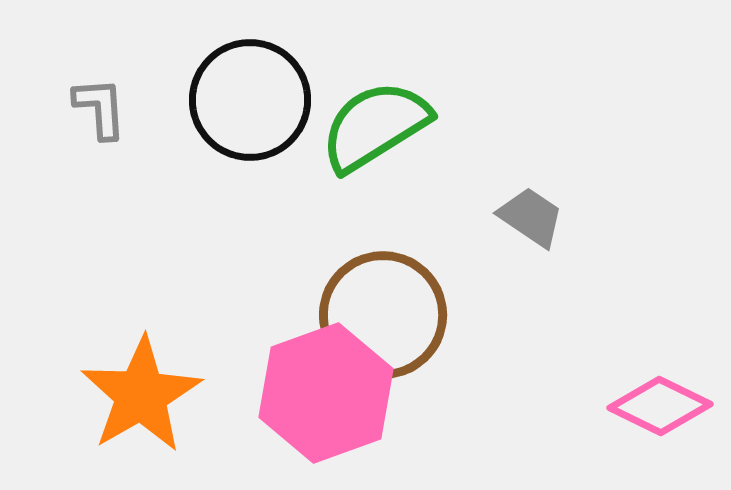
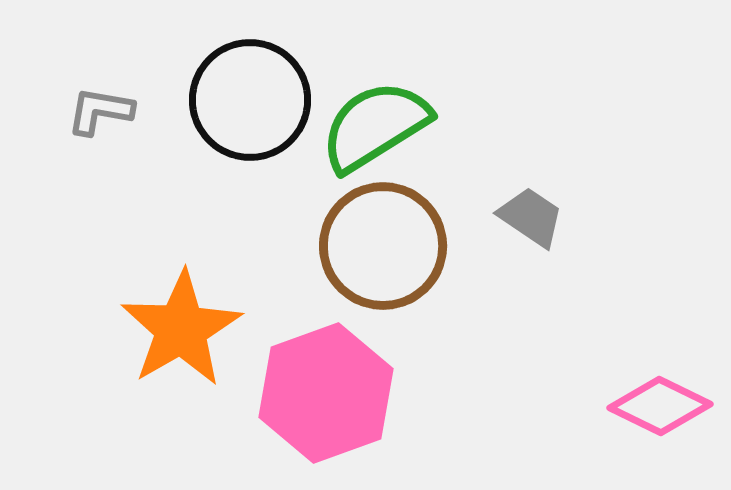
gray L-shape: moved 3 px down; rotated 76 degrees counterclockwise
brown circle: moved 69 px up
orange star: moved 40 px right, 66 px up
